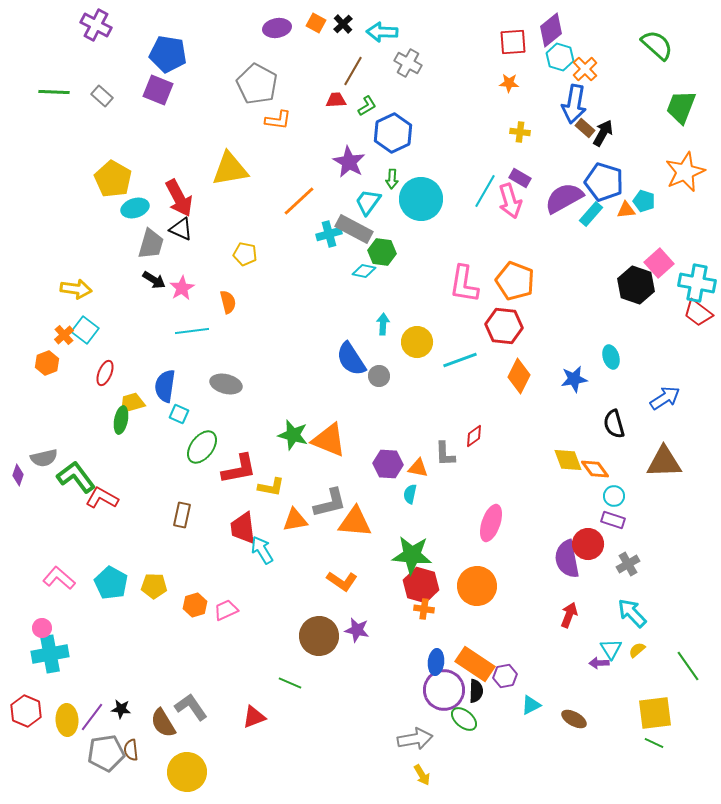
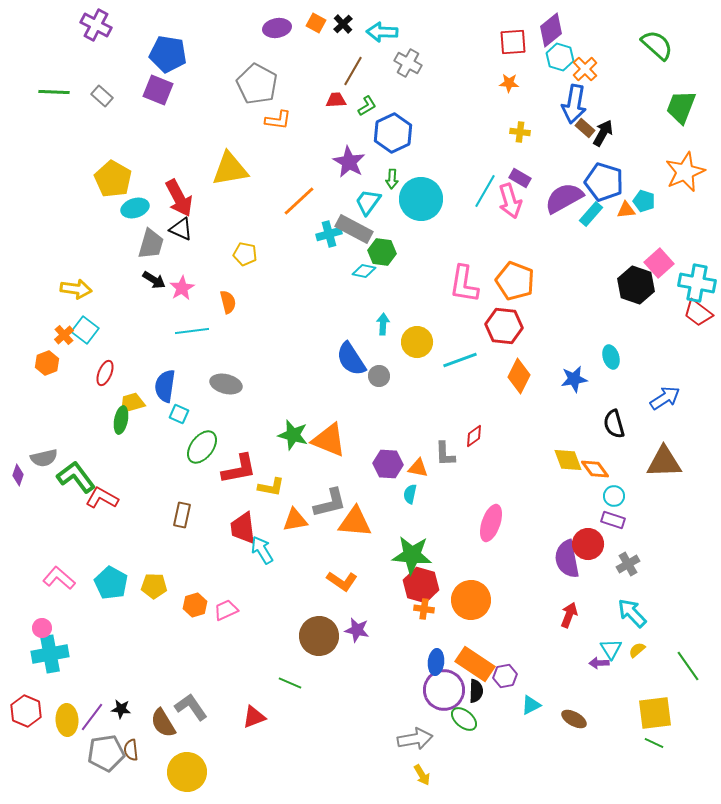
orange circle at (477, 586): moved 6 px left, 14 px down
